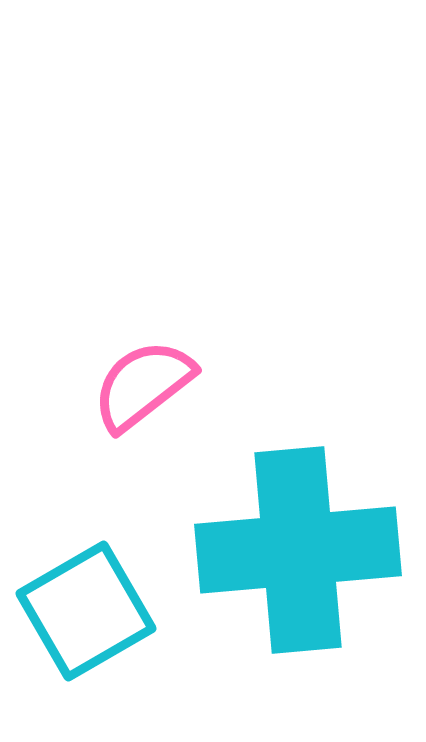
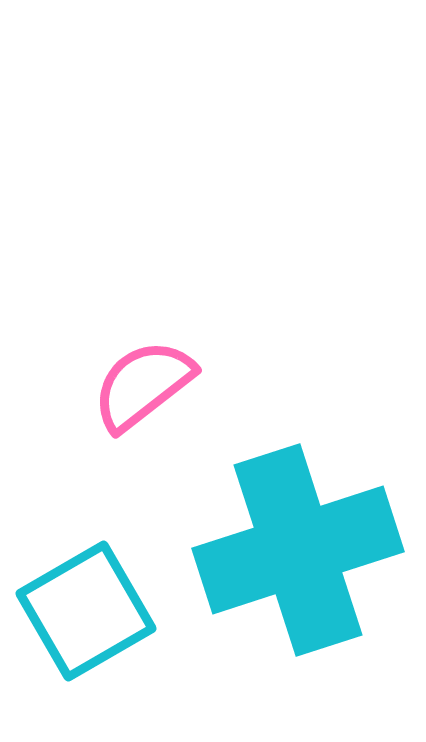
cyan cross: rotated 13 degrees counterclockwise
